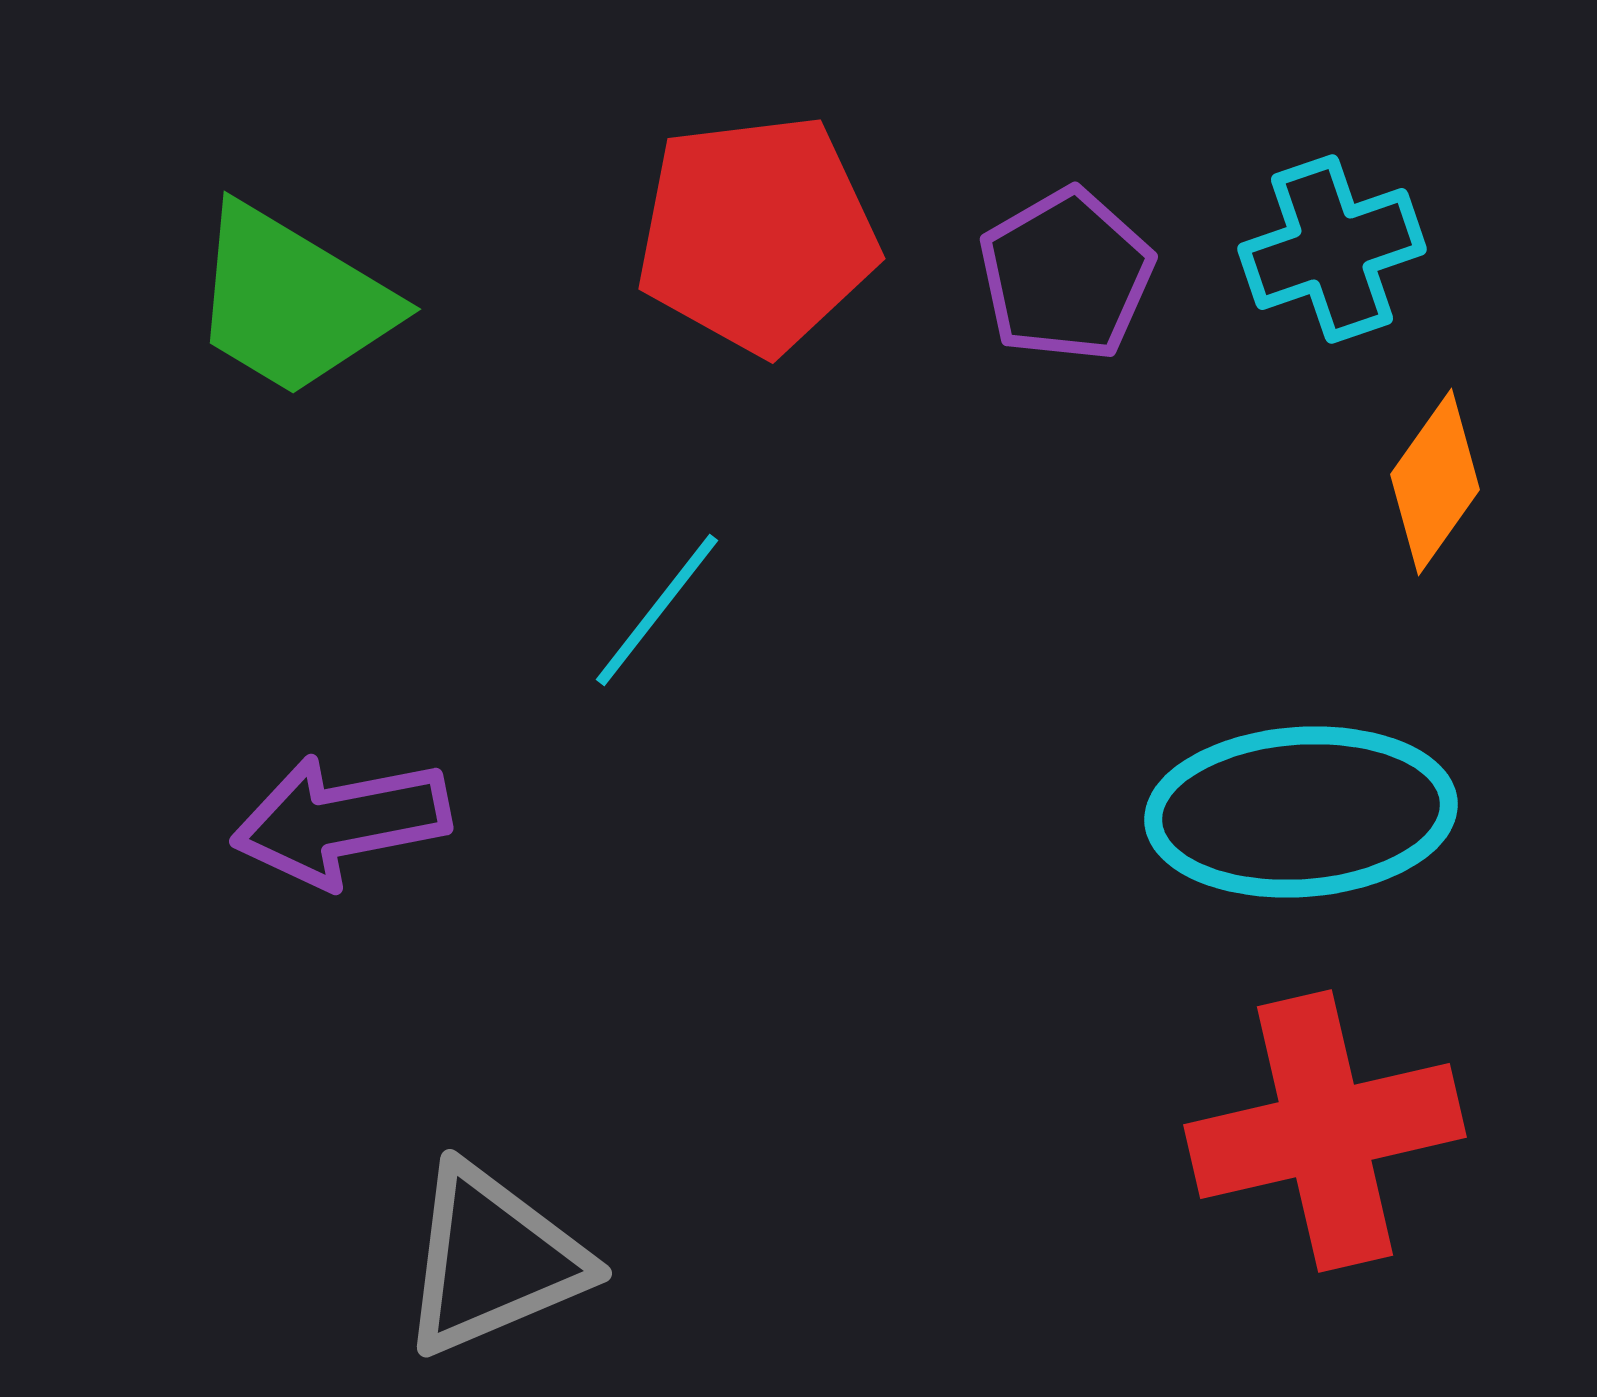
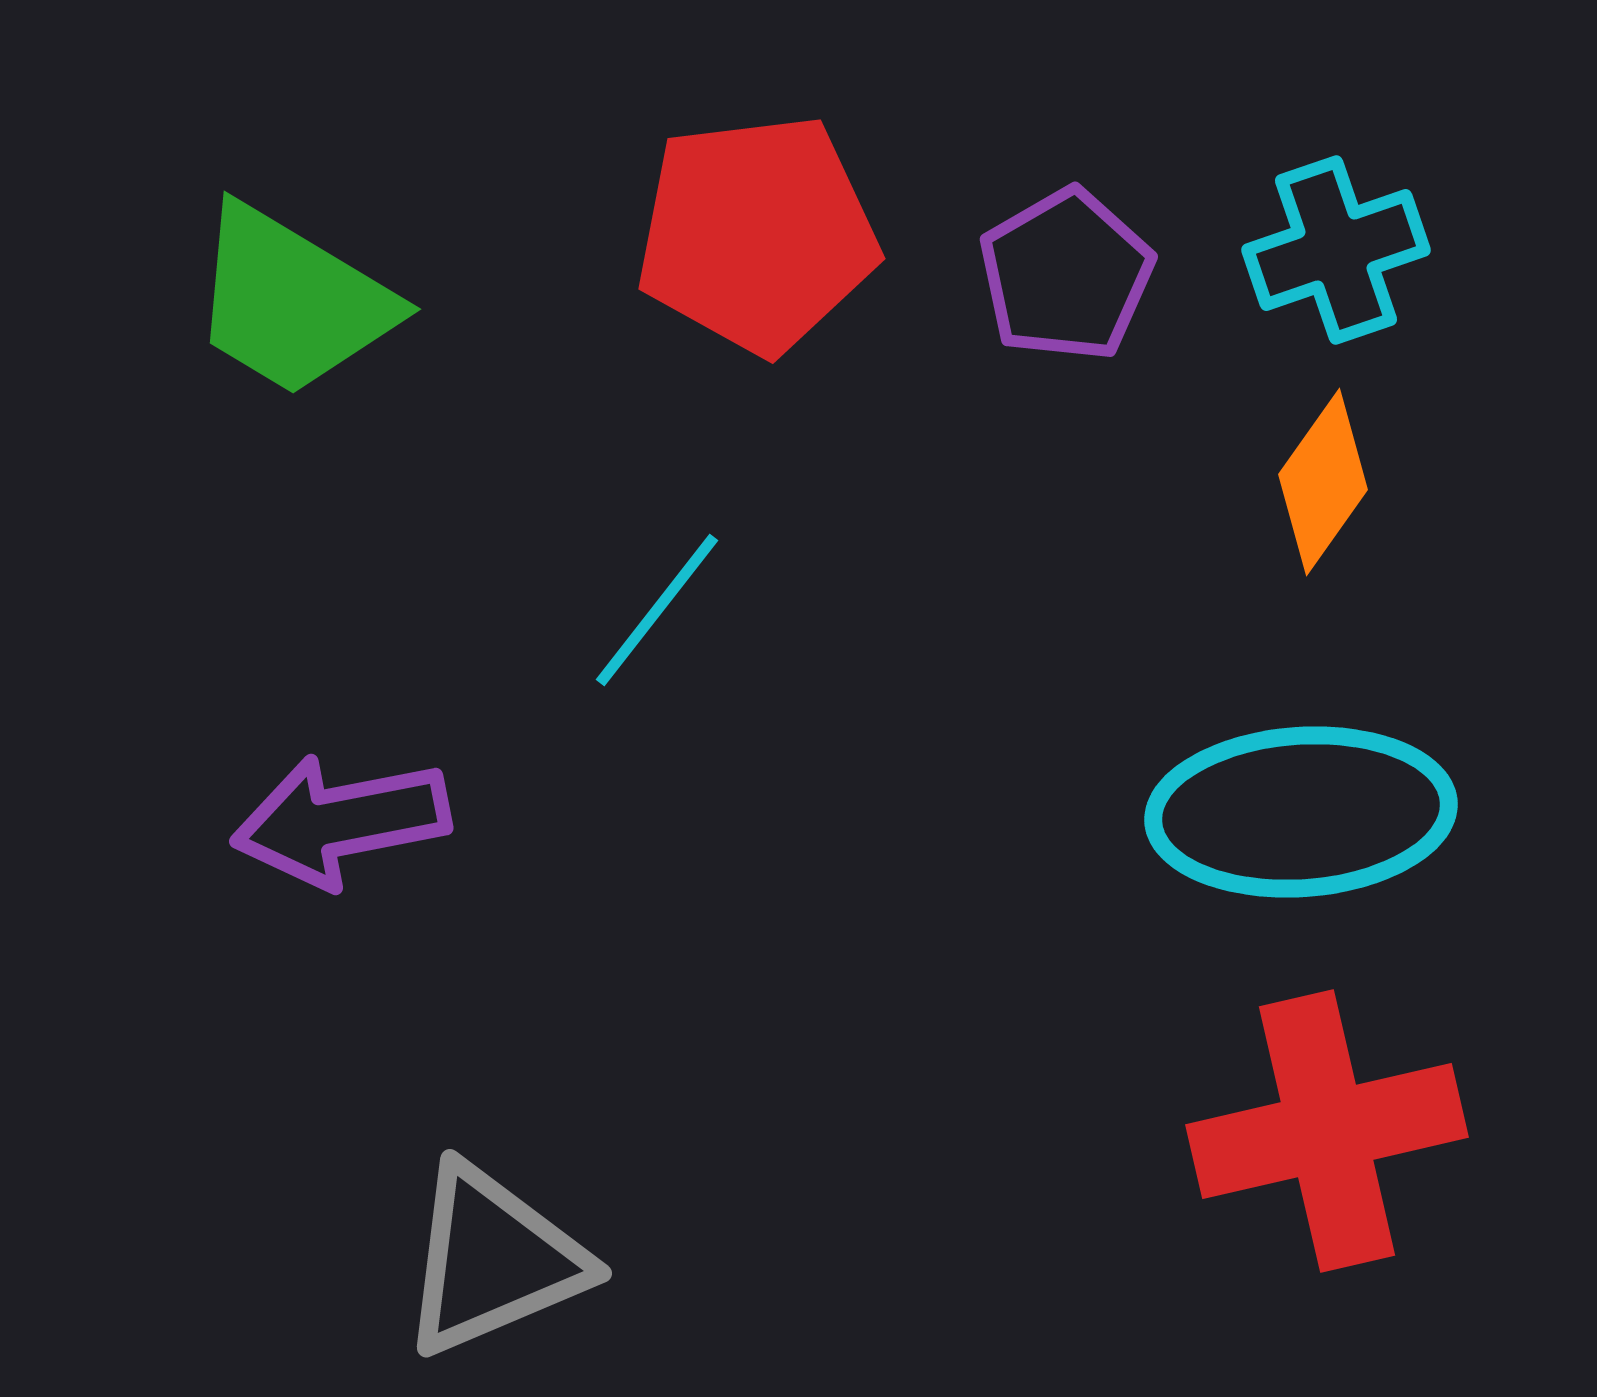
cyan cross: moved 4 px right, 1 px down
orange diamond: moved 112 px left
red cross: moved 2 px right
